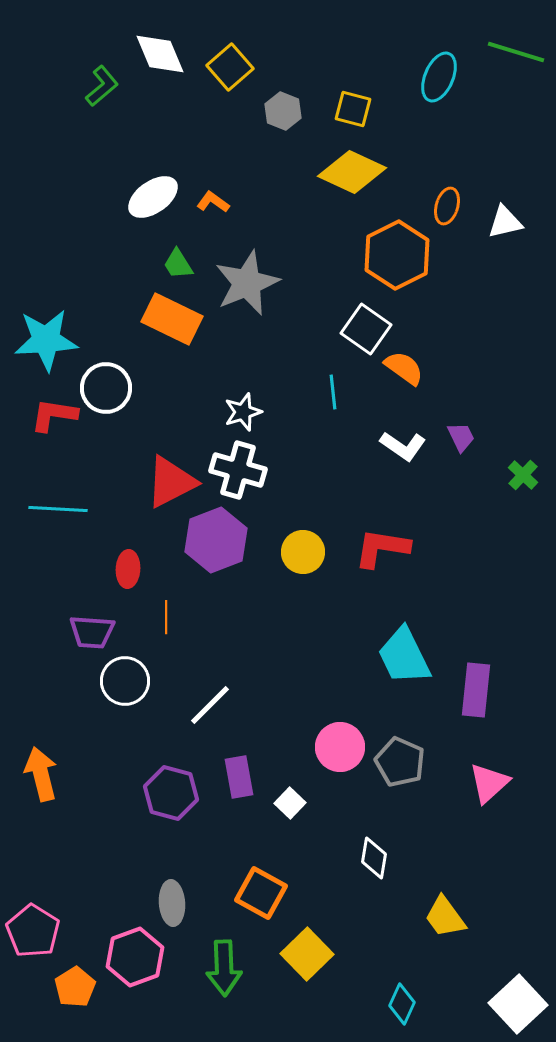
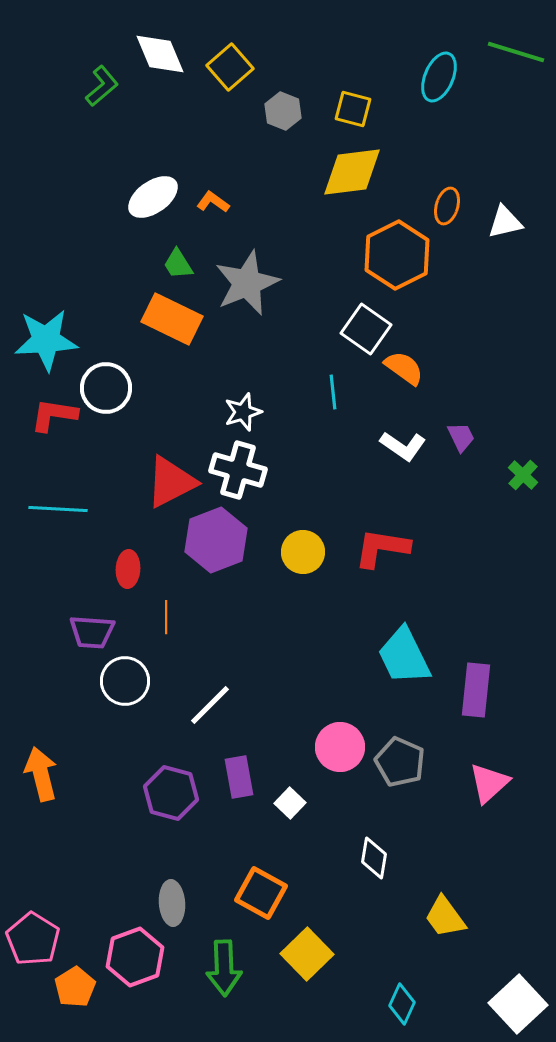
yellow diamond at (352, 172): rotated 32 degrees counterclockwise
pink pentagon at (33, 931): moved 8 px down
